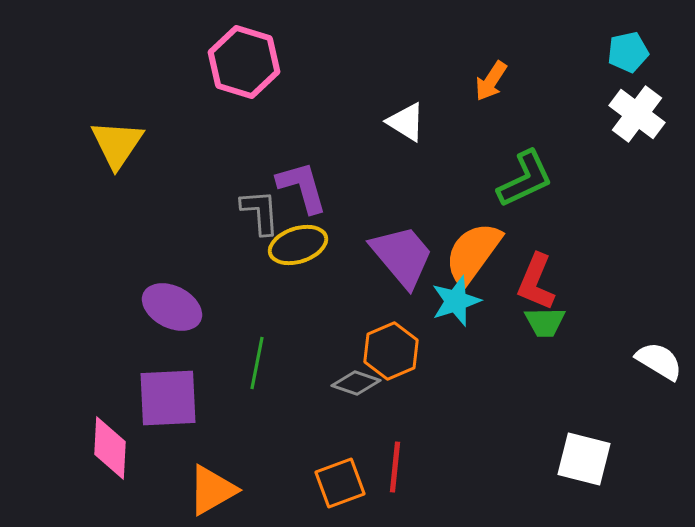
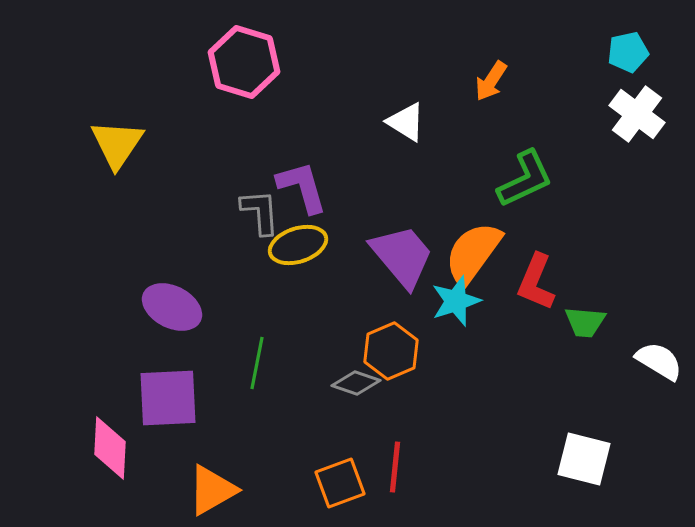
green trapezoid: moved 40 px right; rotated 6 degrees clockwise
